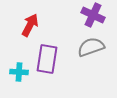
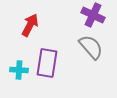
gray semicircle: rotated 68 degrees clockwise
purple rectangle: moved 4 px down
cyan cross: moved 2 px up
